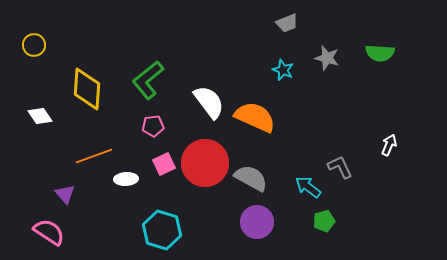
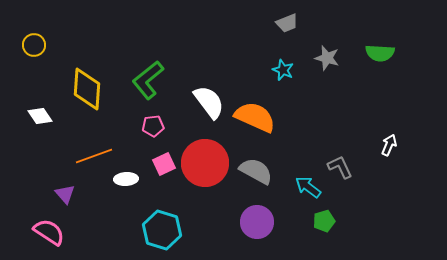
gray semicircle: moved 5 px right, 7 px up
